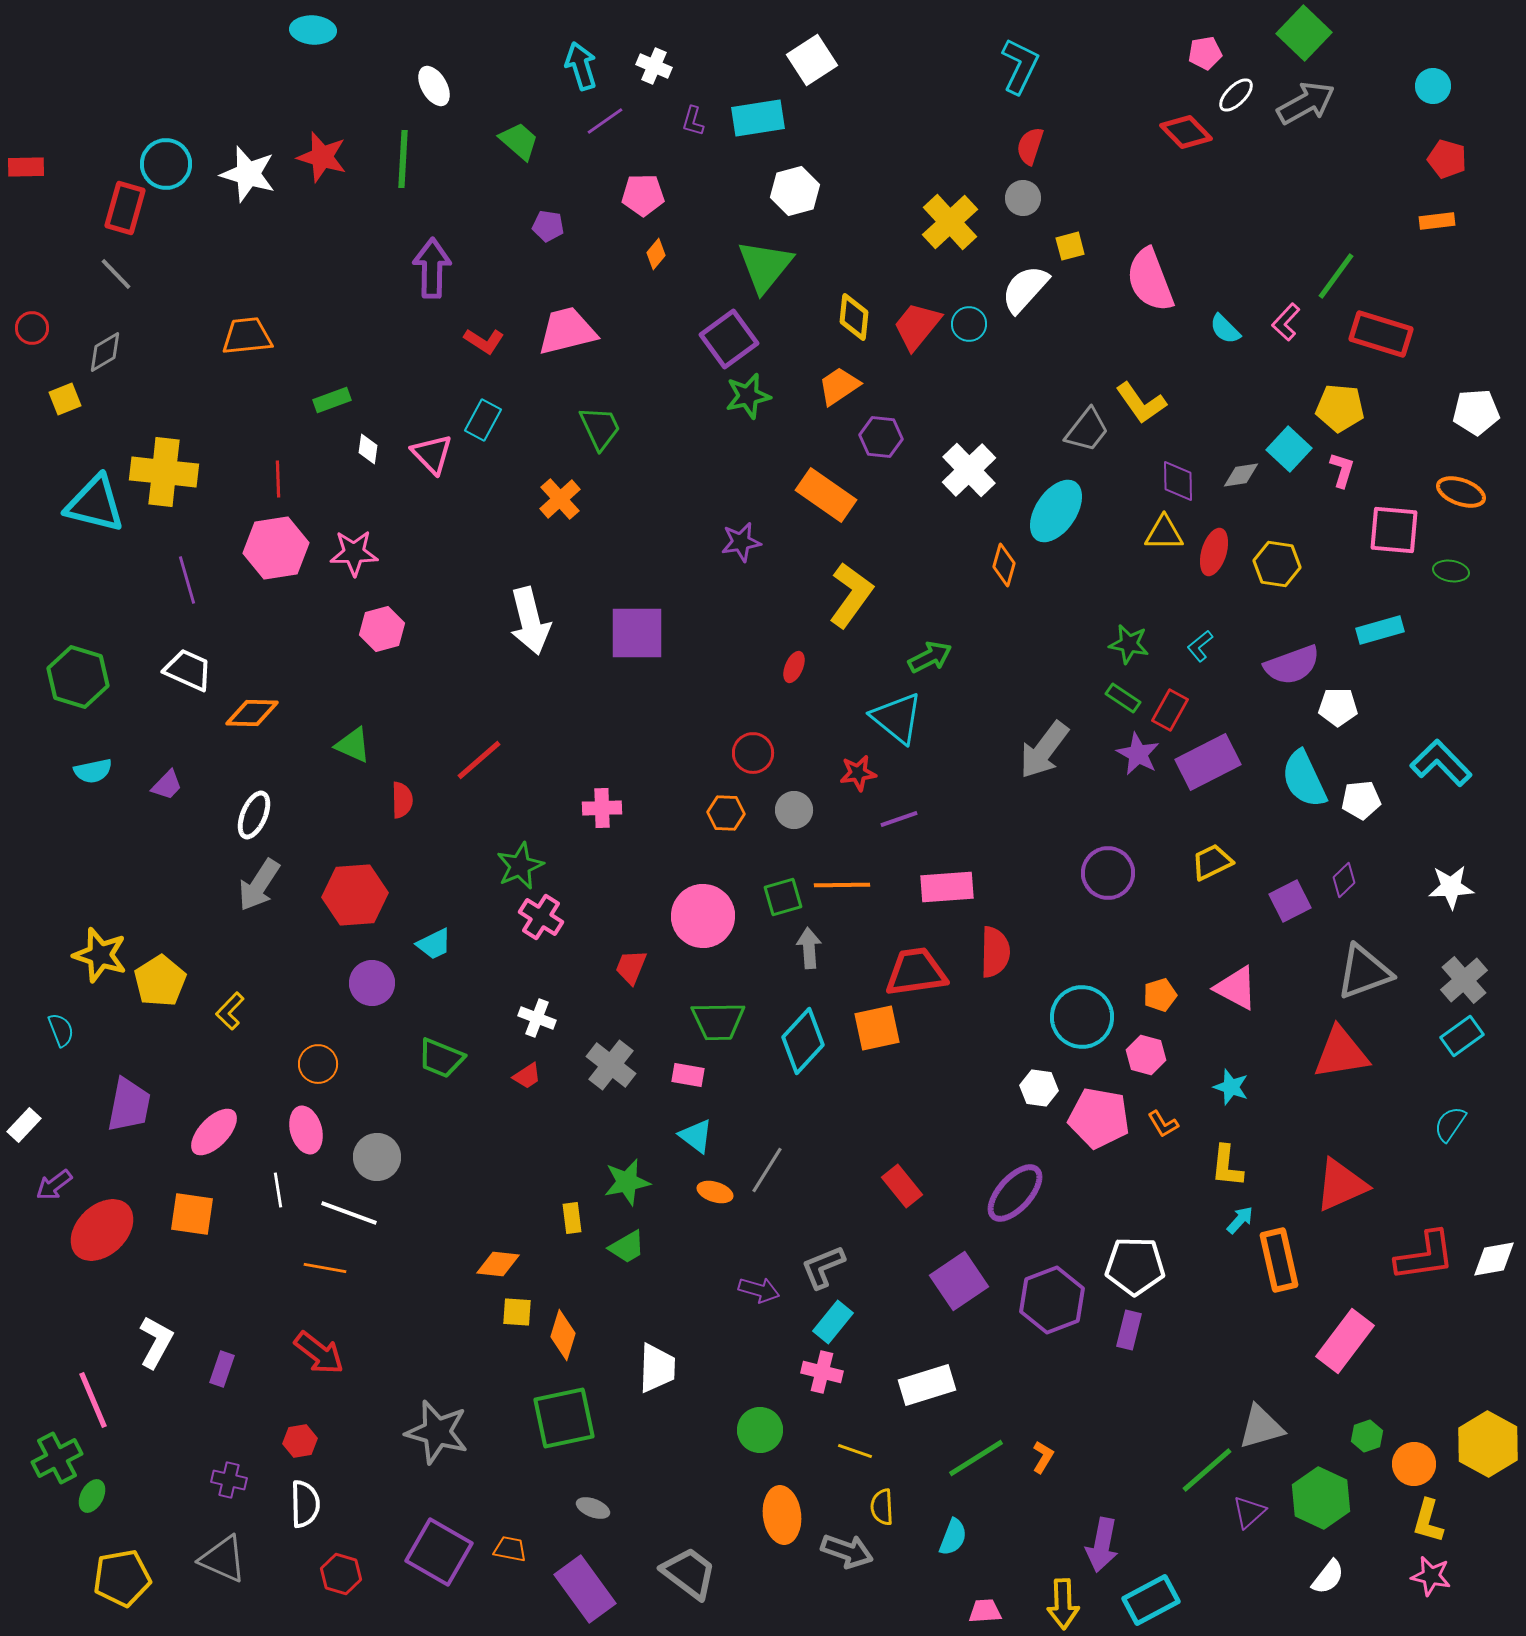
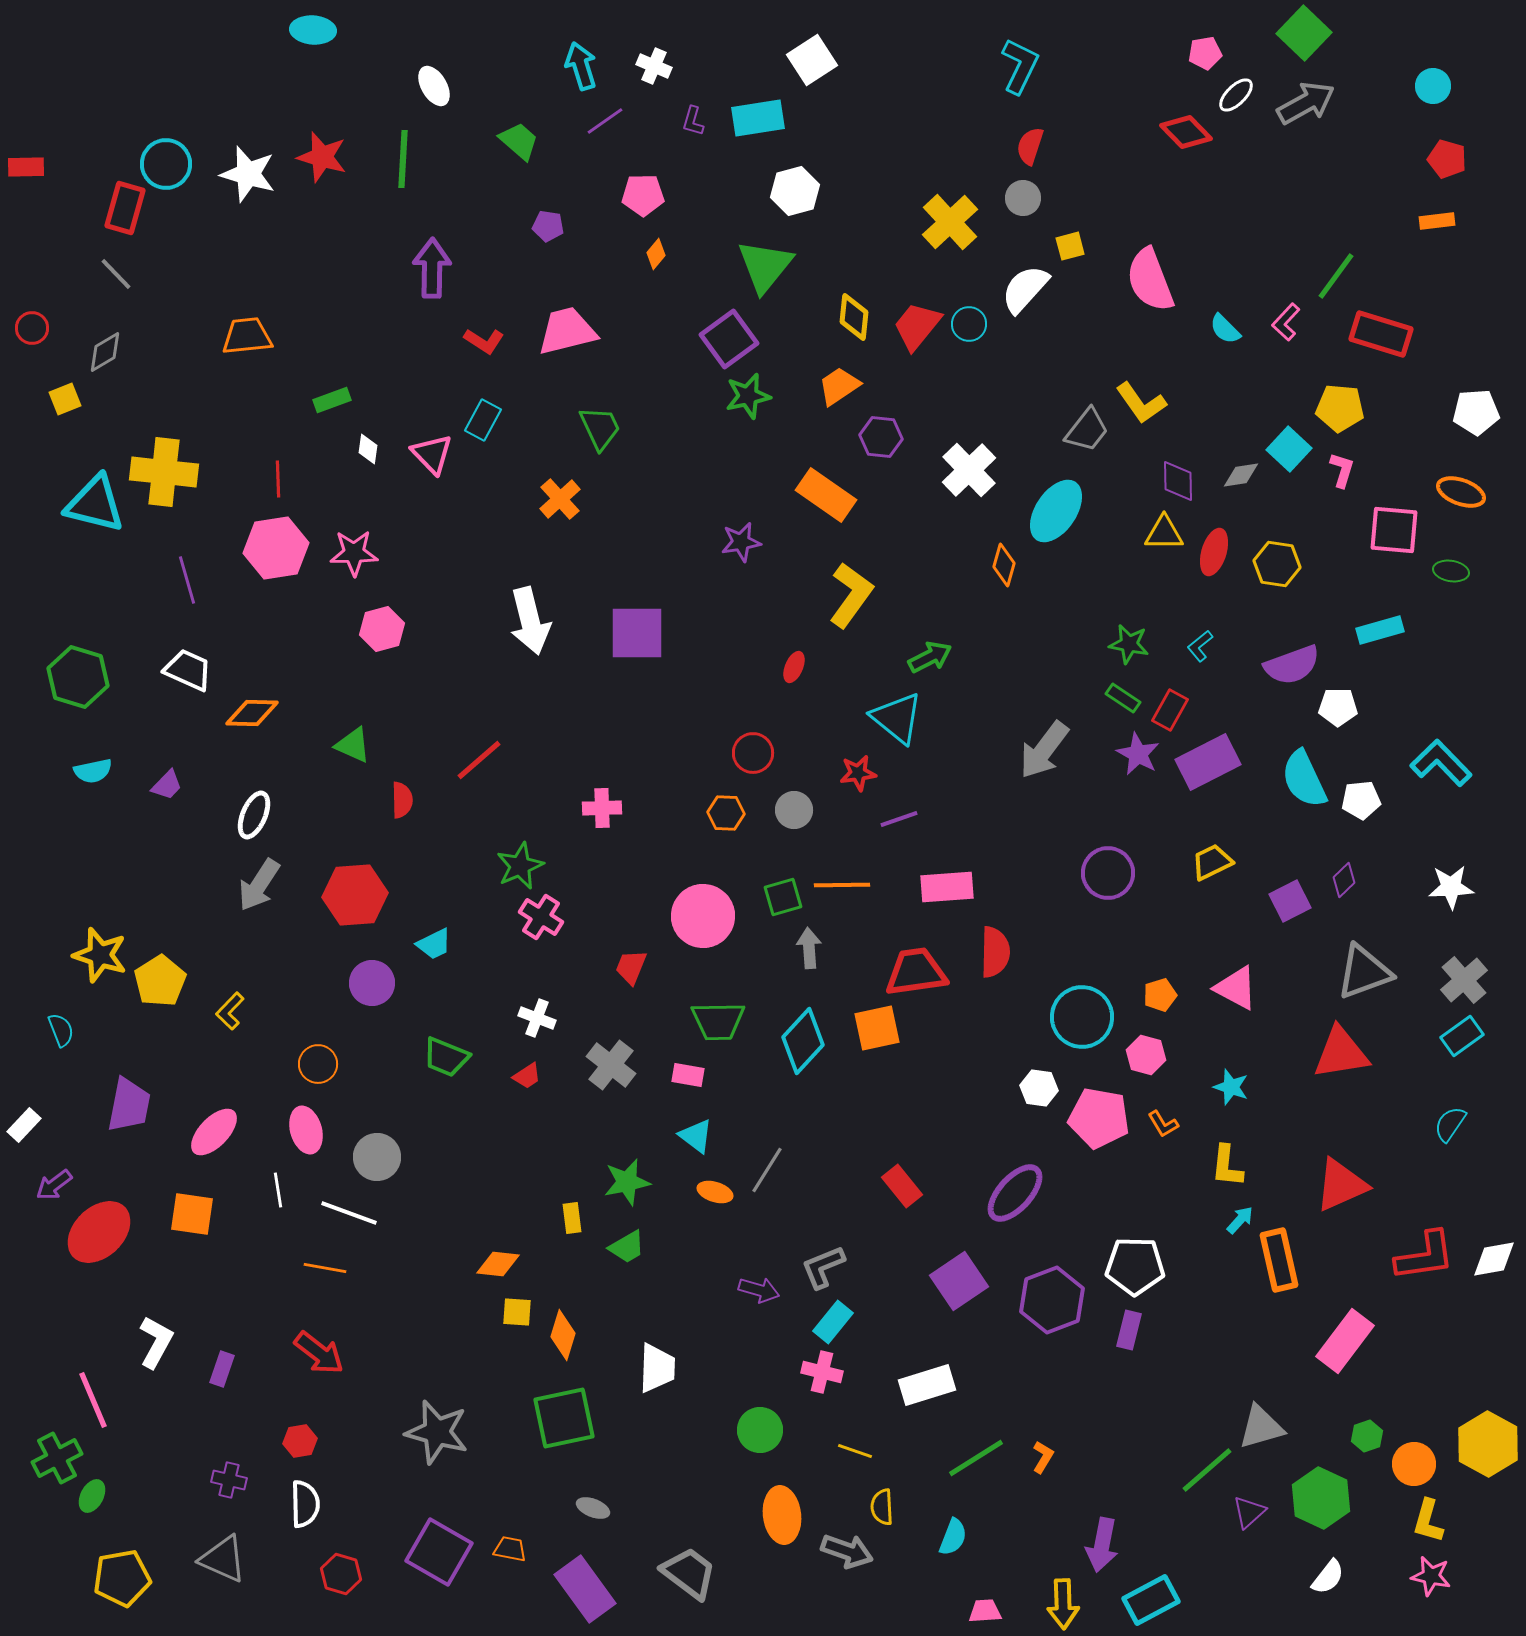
green trapezoid at (441, 1058): moved 5 px right, 1 px up
red ellipse at (102, 1230): moved 3 px left, 2 px down
